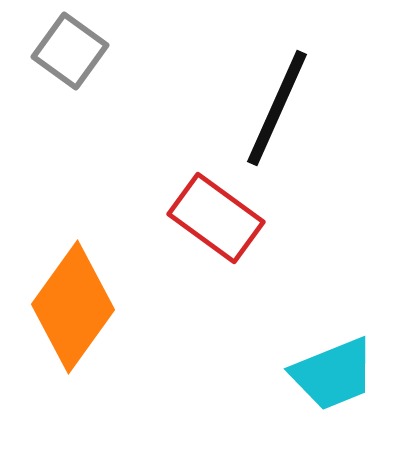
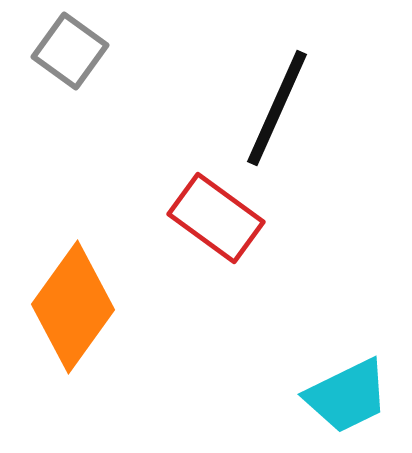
cyan trapezoid: moved 14 px right, 22 px down; rotated 4 degrees counterclockwise
